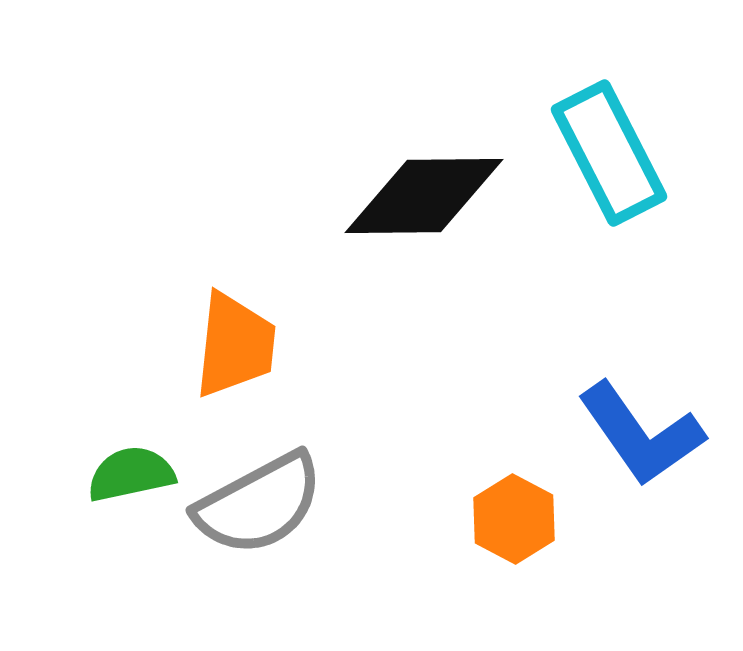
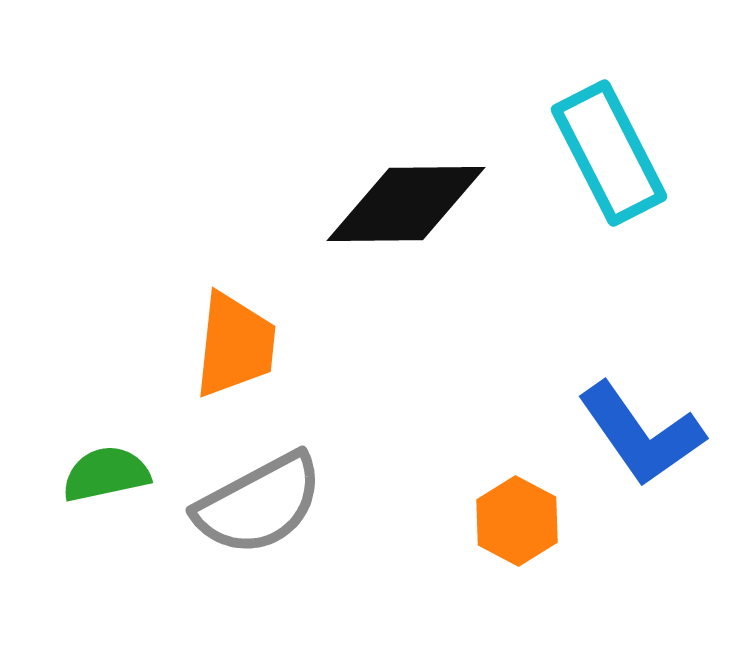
black diamond: moved 18 px left, 8 px down
green semicircle: moved 25 px left
orange hexagon: moved 3 px right, 2 px down
